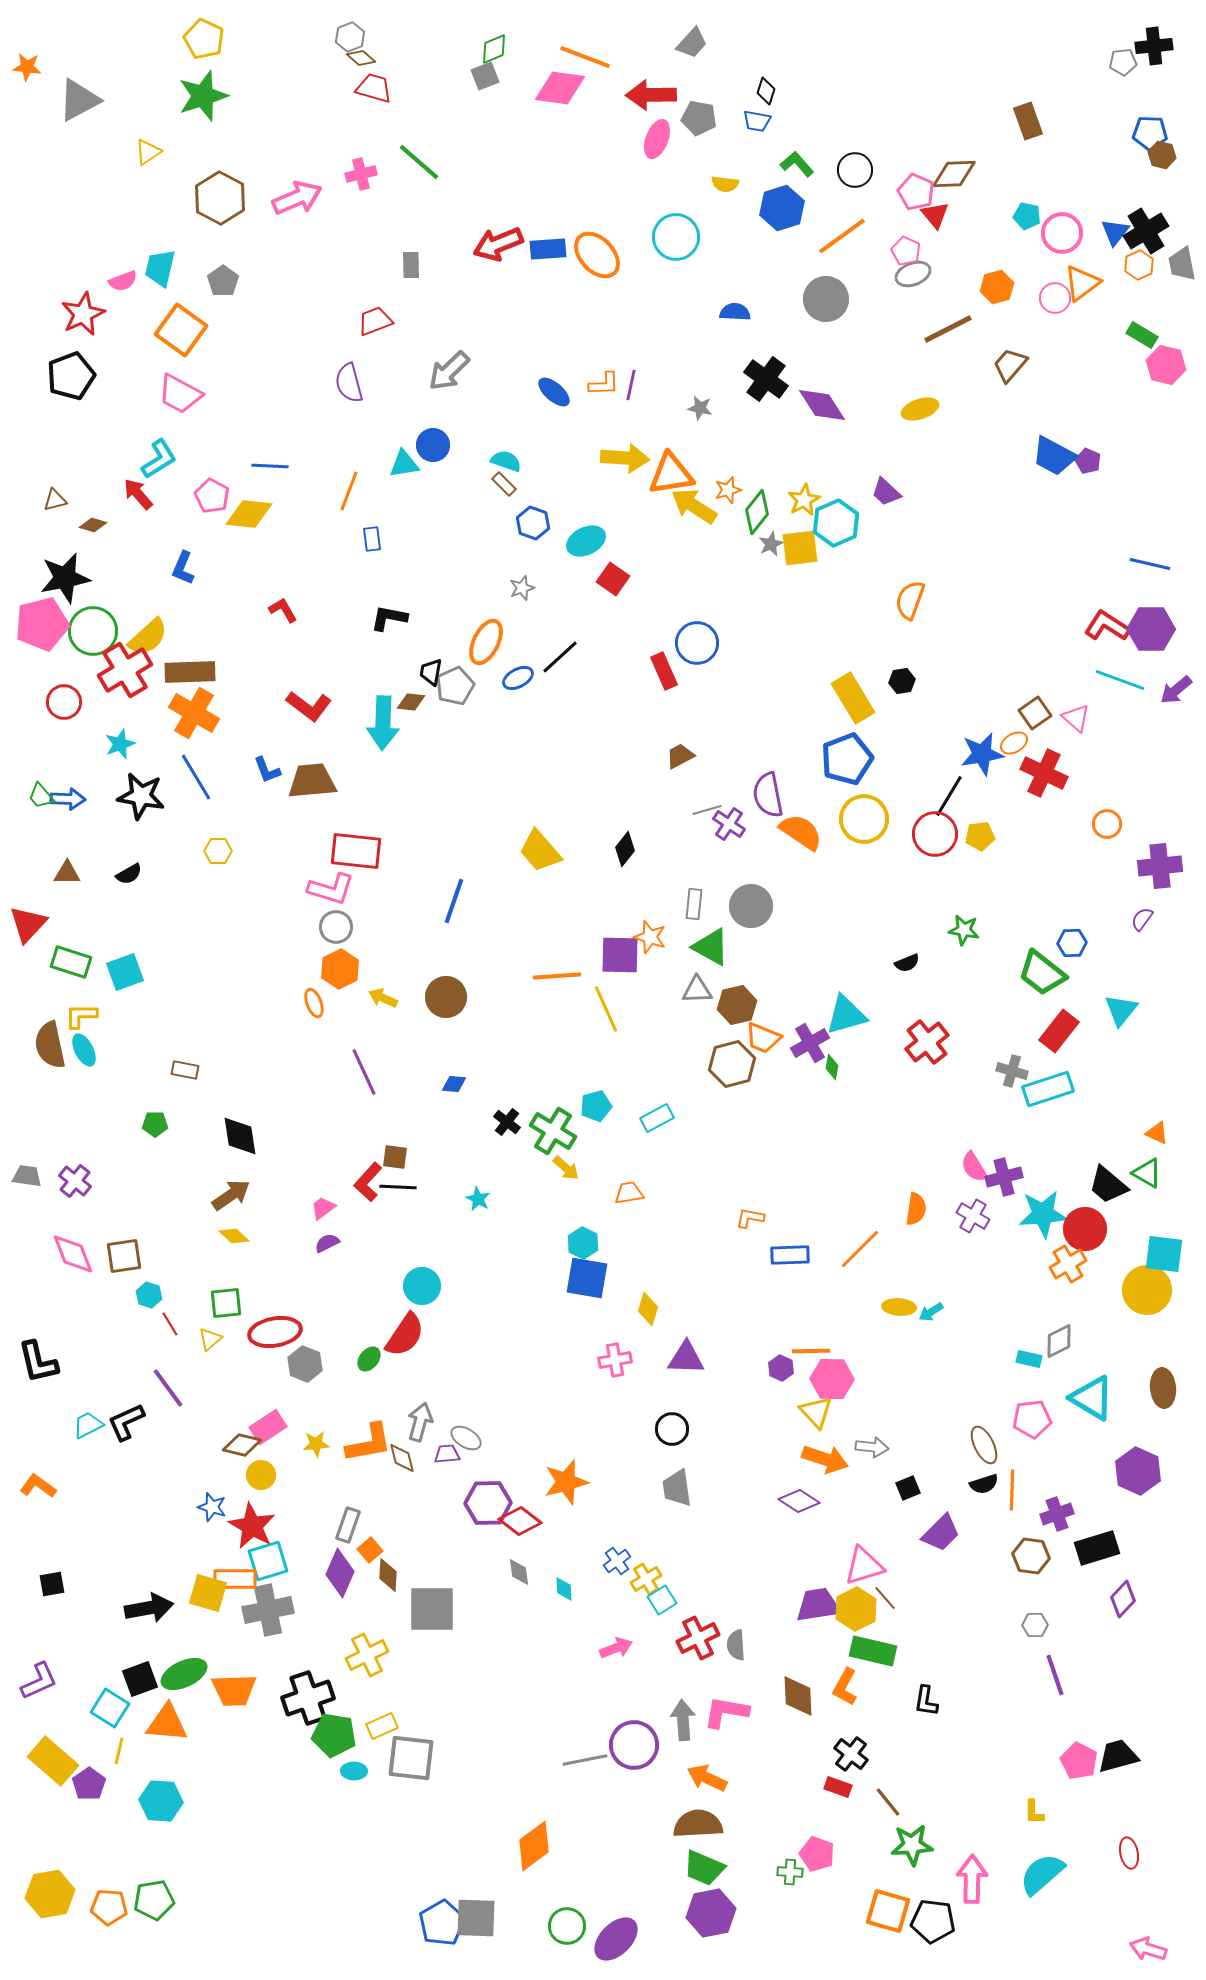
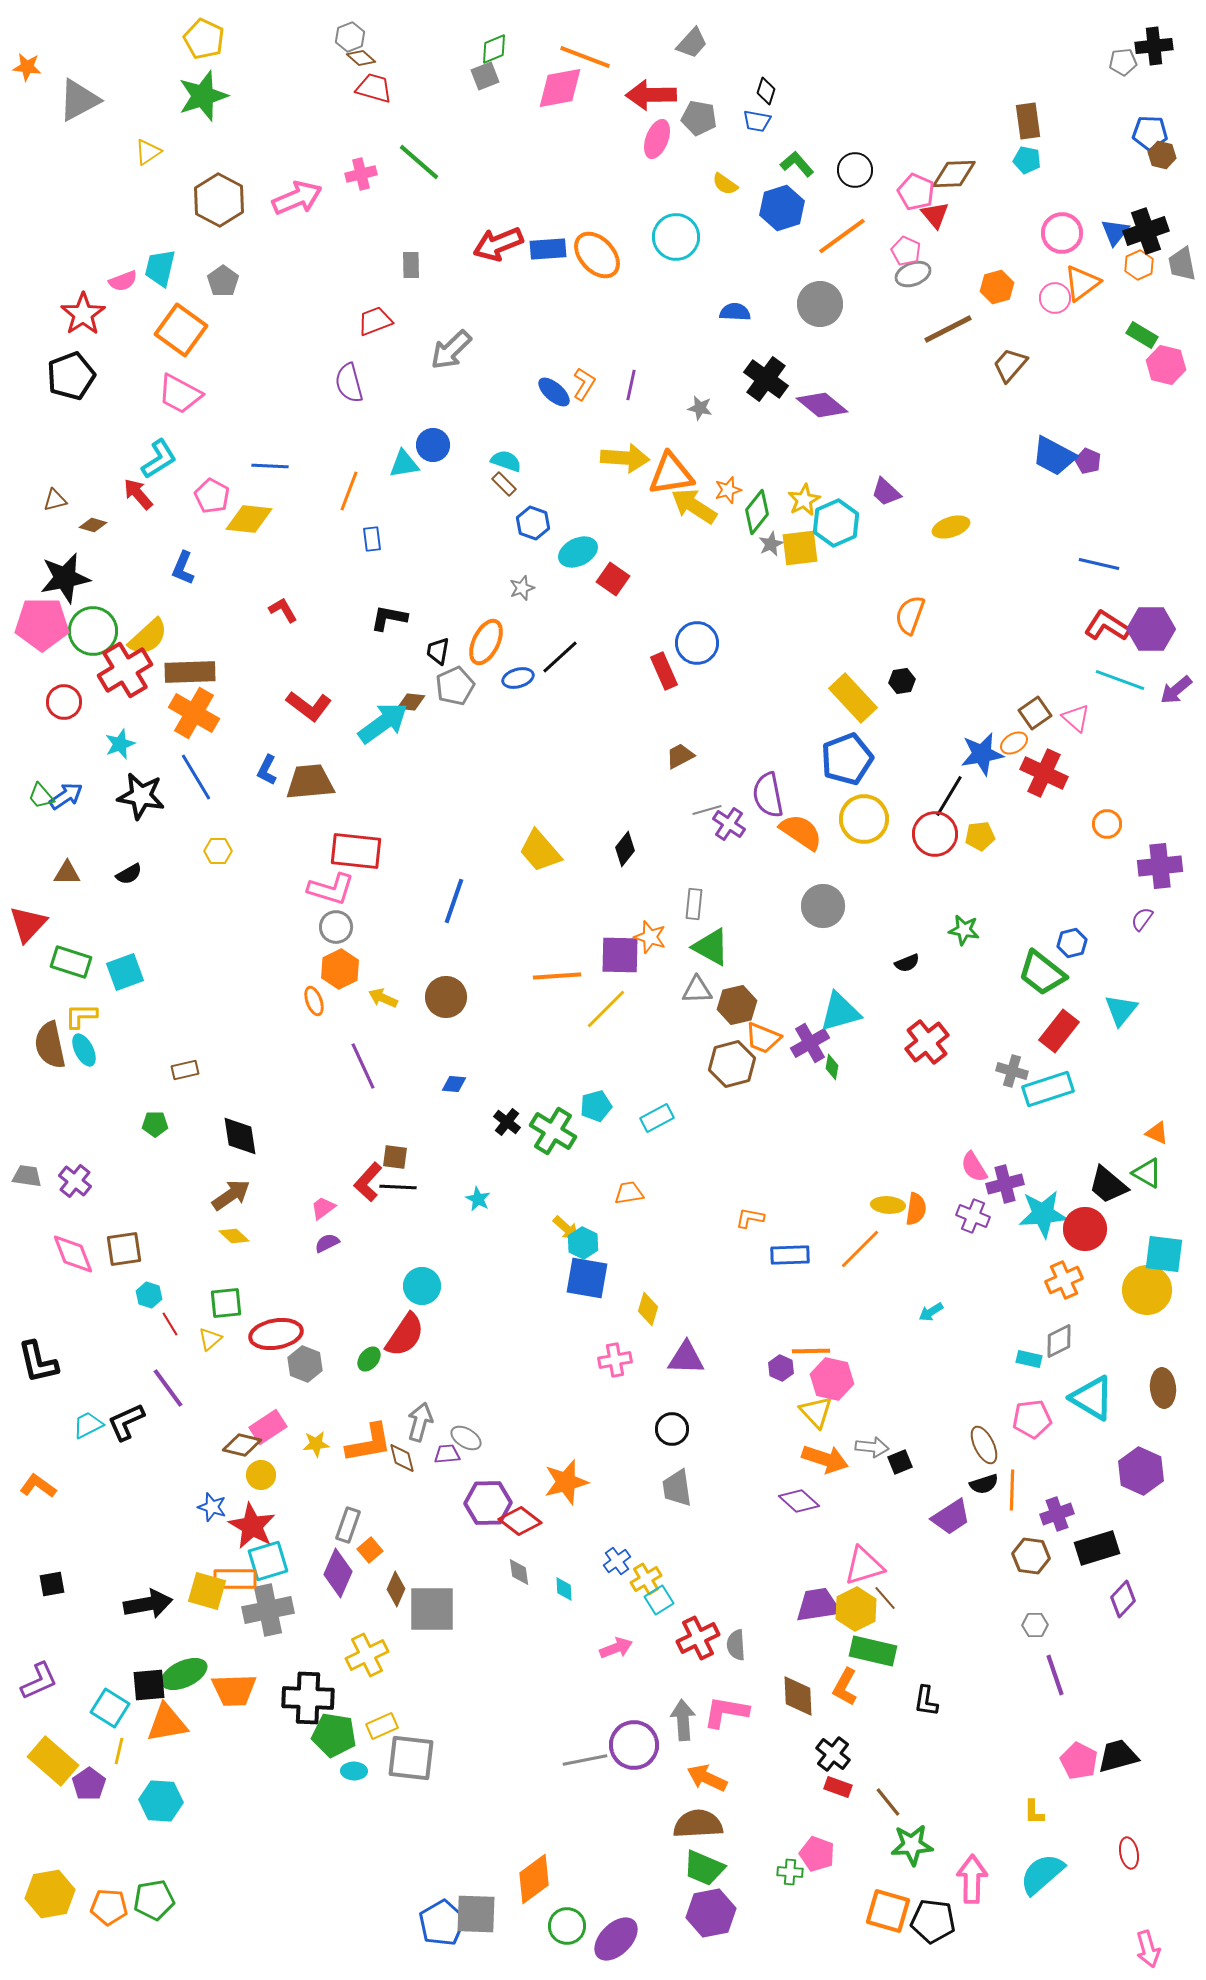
pink diamond at (560, 88): rotated 18 degrees counterclockwise
brown rectangle at (1028, 121): rotated 12 degrees clockwise
yellow semicircle at (725, 184): rotated 28 degrees clockwise
brown hexagon at (220, 198): moved 1 px left, 2 px down
cyan pentagon at (1027, 216): moved 56 px up
black cross at (1146, 231): rotated 12 degrees clockwise
gray circle at (826, 299): moved 6 px left, 5 px down
red star at (83, 314): rotated 9 degrees counterclockwise
gray arrow at (449, 371): moved 2 px right, 21 px up
orange L-shape at (604, 384): moved 20 px left; rotated 56 degrees counterclockwise
purple diamond at (822, 405): rotated 18 degrees counterclockwise
yellow ellipse at (920, 409): moved 31 px right, 118 px down
yellow diamond at (249, 514): moved 5 px down
cyan ellipse at (586, 541): moved 8 px left, 11 px down
blue line at (1150, 564): moved 51 px left
orange semicircle at (910, 600): moved 15 px down
pink pentagon at (42, 624): rotated 14 degrees clockwise
black trapezoid at (431, 672): moved 7 px right, 21 px up
blue ellipse at (518, 678): rotated 12 degrees clockwise
yellow rectangle at (853, 698): rotated 12 degrees counterclockwise
cyan arrow at (383, 723): rotated 128 degrees counterclockwise
blue L-shape at (267, 770): rotated 48 degrees clockwise
brown trapezoid at (312, 781): moved 2 px left, 1 px down
blue arrow at (68, 799): moved 2 px left, 3 px up; rotated 36 degrees counterclockwise
gray circle at (751, 906): moved 72 px right
blue hexagon at (1072, 943): rotated 12 degrees counterclockwise
orange ellipse at (314, 1003): moved 2 px up
yellow line at (606, 1009): rotated 69 degrees clockwise
cyan triangle at (846, 1015): moved 6 px left, 3 px up
brown rectangle at (185, 1070): rotated 24 degrees counterclockwise
purple line at (364, 1072): moved 1 px left, 6 px up
yellow arrow at (566, 1168): moved 60 px down
purple cross at (1004, 1177): moved 1 px right, 7 px down
purple cross at (973, 1216): rotated 8 degrees counterclockwise
brown square at (124, 1256): moved 7 px up
orange cross at (1068, 1264): moved 4 px left, 16 px down; rotated 6 degrees clockwise
yellow ellipse at (899, 1307): moved 11 px left, 102 px up
red ellipse at (275, 1332): moved 1 px right, 2 px down
pink hexagon at (832, 1379): rotated 12 degrees clockwise
purple hexagon at (1138, 1471): moved 3 px right
black square at (908, 1488): moved 8 px left, 26 px up
purple diamond at (799, 1501): rotated 9 degrees clockwise
purple trapezoid at (941, 1533): moved 10 px right, 16 px up; rotated 12 degrees clockwise
purple diamond at (340, 1573): moved 2 px left
brown diamond at (388, 1575): moved 8 px right, 14 px down; rotated 20 degrees clockwise
yellow square at (208, 1593): moved 1 px left, 2 px up
cyan square at (662, 1600): moved 3 px left
black arrow at (149, 1608): moved 1 px left, 4 px up
black square at (140, 1679): moved 9 px right, 6 px down; rotated 15 degrees clockwise
black cross at (308, 1698): rotated 21 degrees clockwise
orange triangle at (167, 1723): rotated 15 degrees counterclockwise
black cross at (851, 1754): moved 18 px left
orange diamond at (534, 1846): moved 33 px down
gray square at (476, 1918): moved 4 px up
pink arrow at (1148, 1949): rotated 123 degrees counterclockwise
